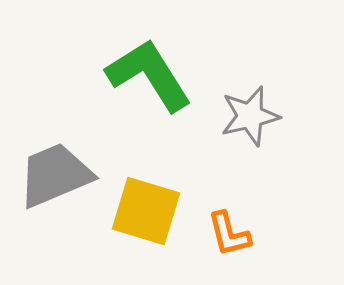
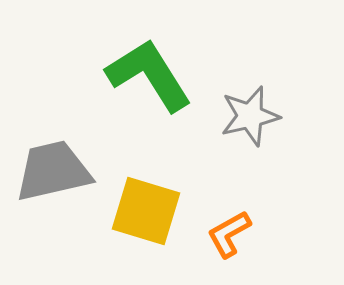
gray trapezoid: moved 2 px left, 4 px up; rotated 10 degrees clockwise
orange L-shape: rotated 75 degrees clockwise
